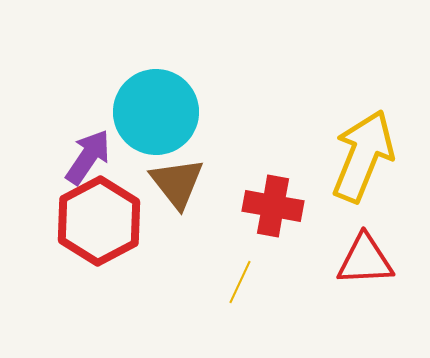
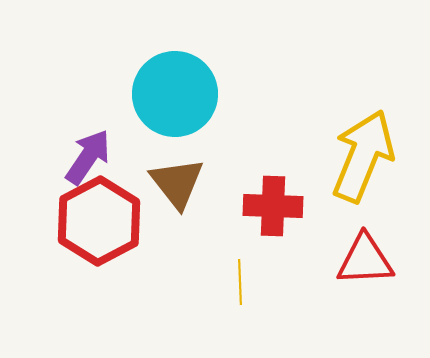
cyan circle: moved 19 px right, 18 px up
red cross: rotated 8 degrees counterclockwise
yellow line: rotated 27 degrees counterclockwise
